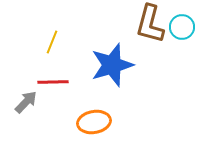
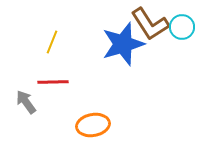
brown L-shape: rotated 48 degrees counterclockwise
blue star: moved 11 px right, 21 px up
gray arrow: rotated 80 degrees counterclockwise
orange ellipse: moved 1 px left, 3 px down
